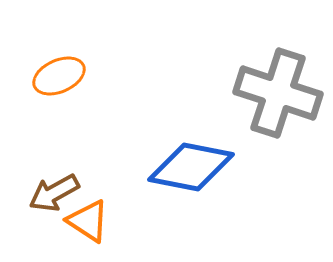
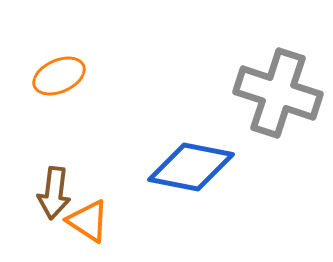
brown arrow: rotated 54 degrees counterclockwise
